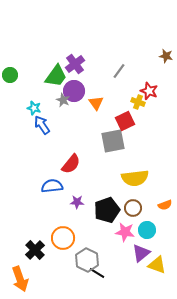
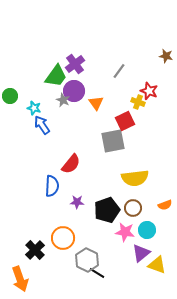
green circle: moved 21 px down
blue semicircle: rotated 100 degrees clockwise
